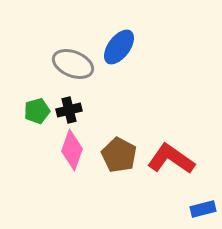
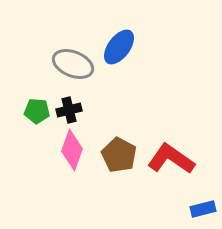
green pentagon: rotated 20 degrees clockwise
